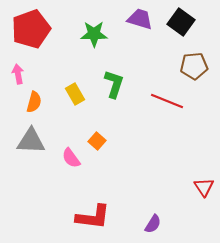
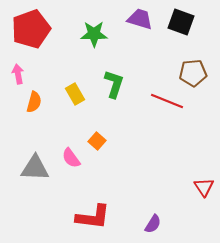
black square: rotated 16 degrees counterclockwise
brown pentagon: moved 1 px left, 7 px down
gray triangle: moved 4 px right, 27 px down
